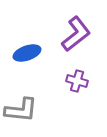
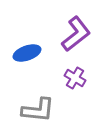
purple cross: moved 2 px left, 3 px up; rotated 15 degrees clockwise
gray L-shape: moved 17 px right
